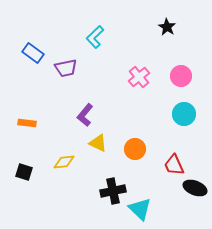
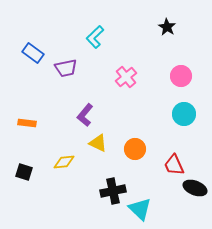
pink cross: moved 13 px left
